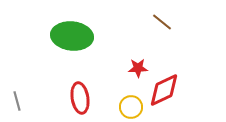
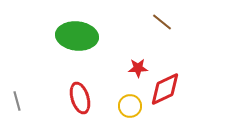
green ellipse: moved 5 px right
red diamond: moved 1 px right, 1 px up
red ellipse: rotated 8 degrees counterclockwise
yellow circle: moved 1 px left, 1 px up
